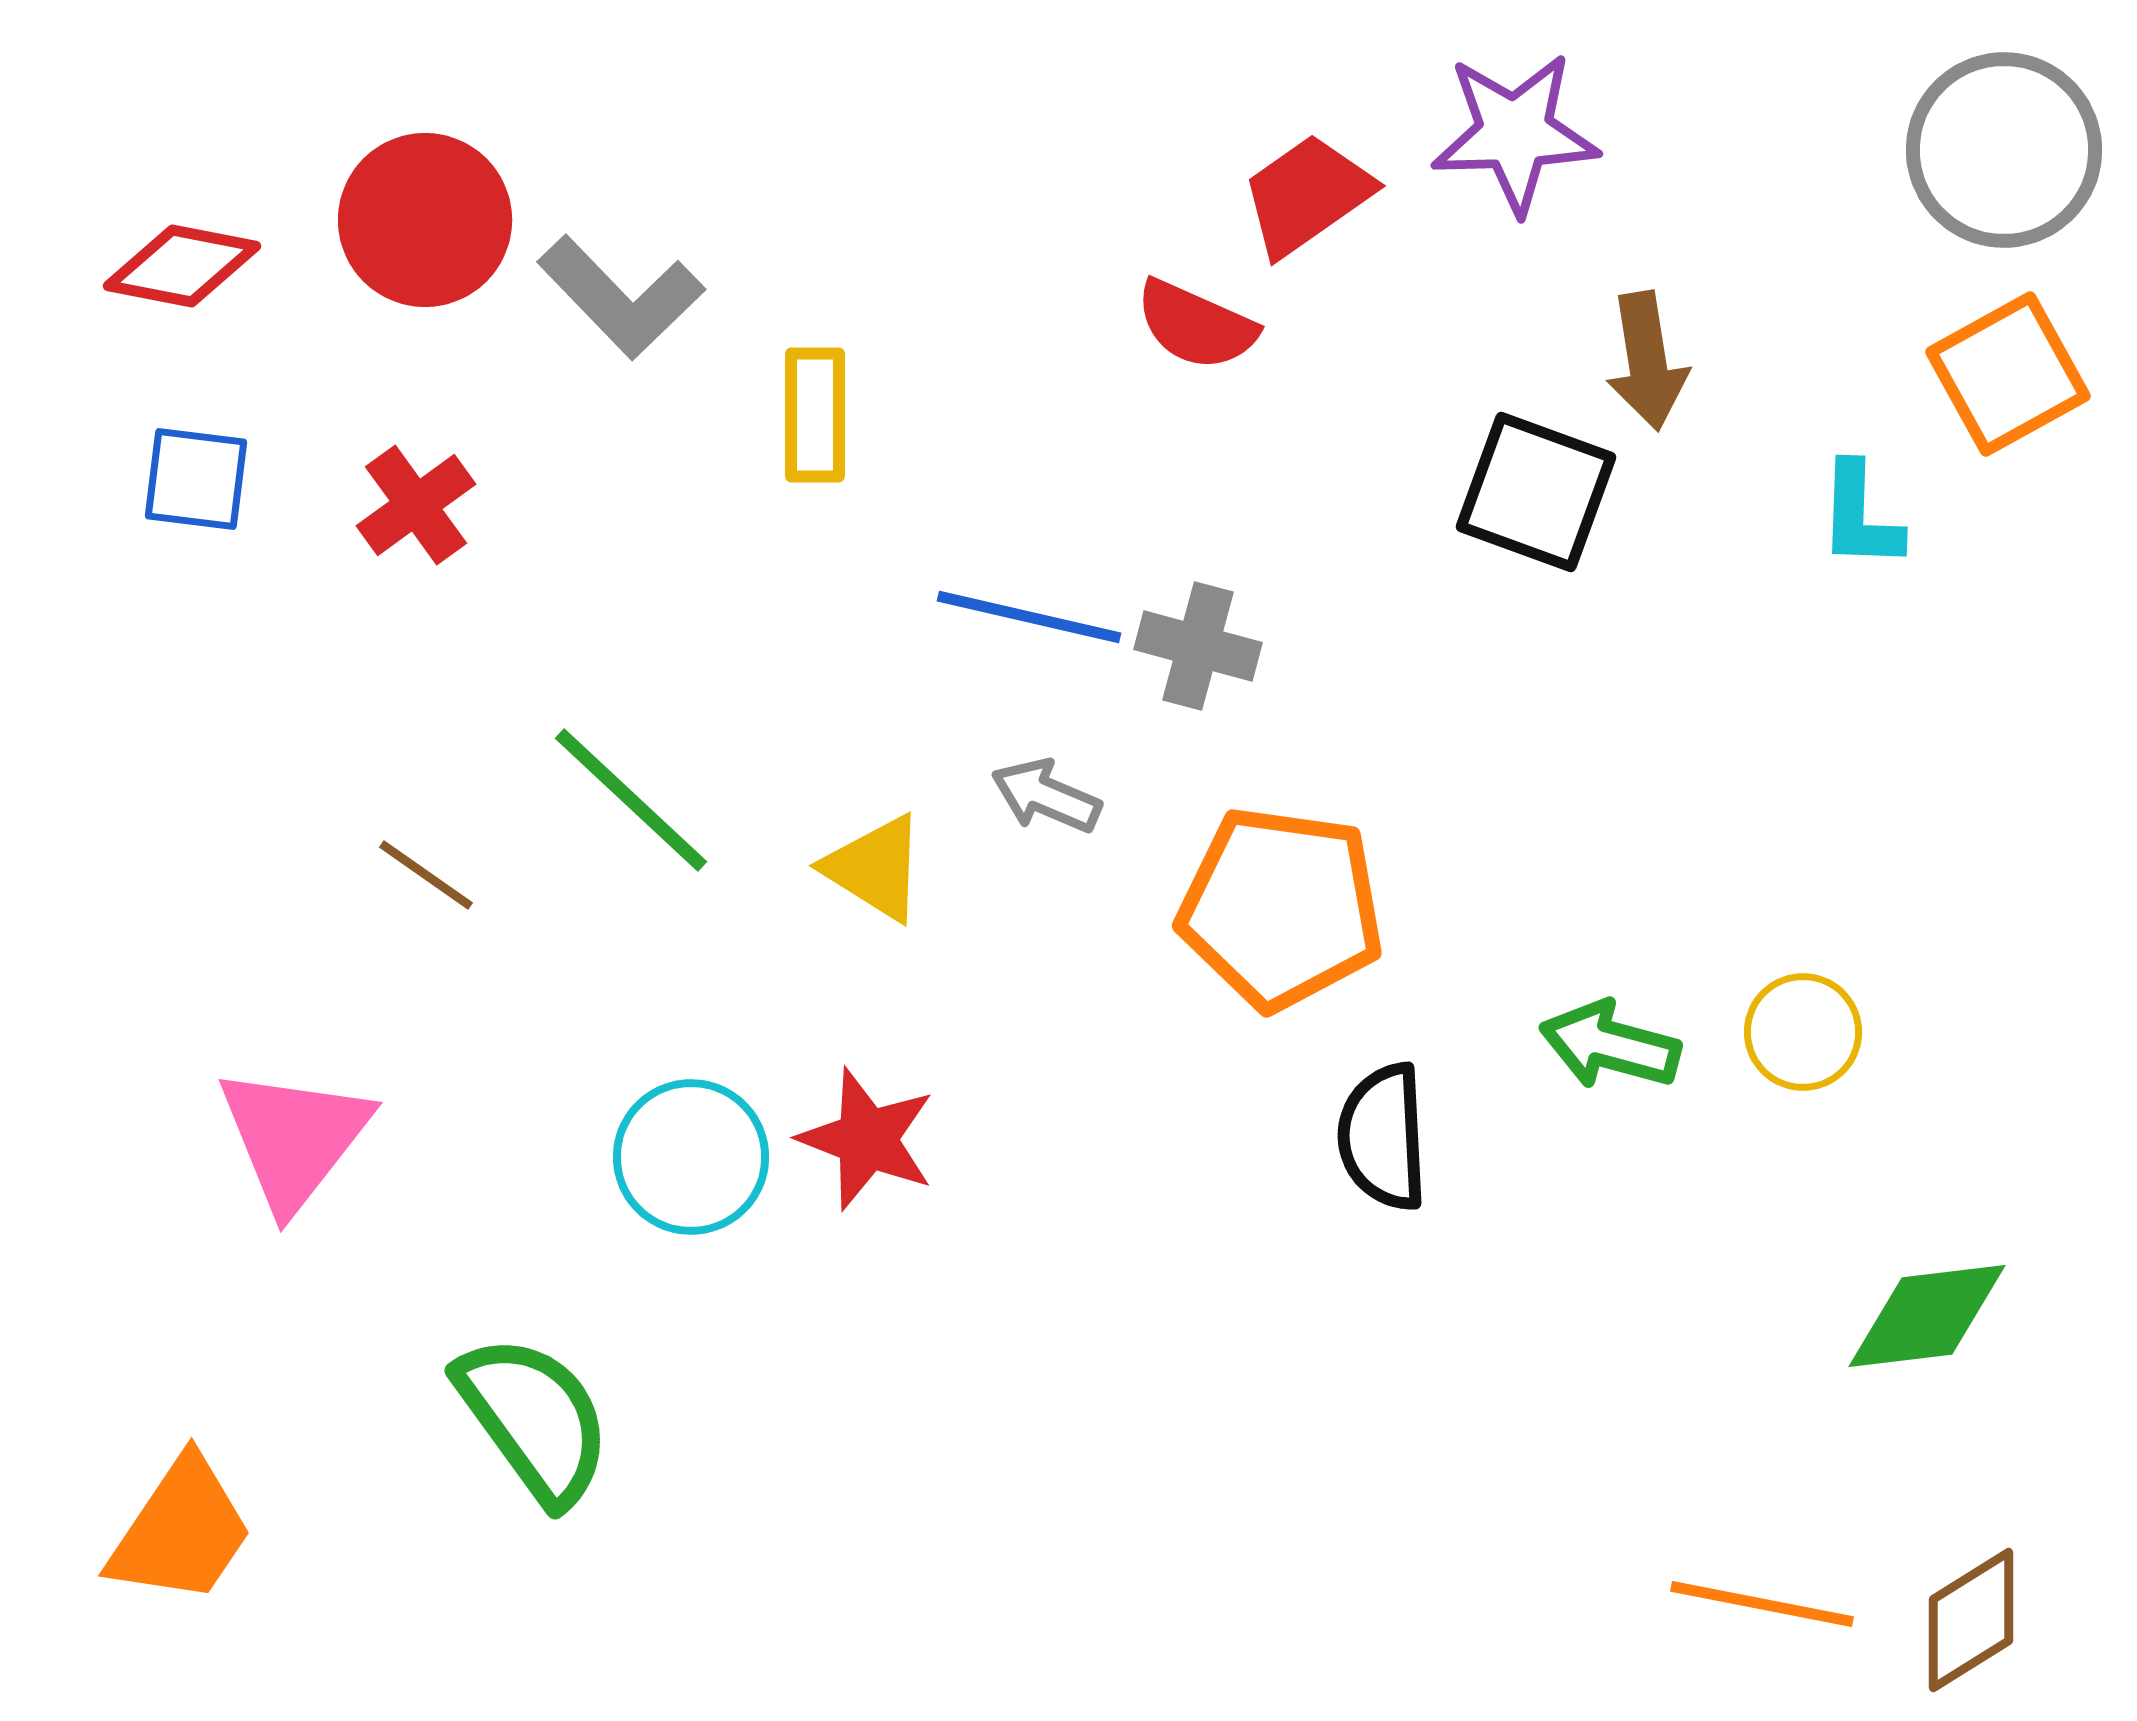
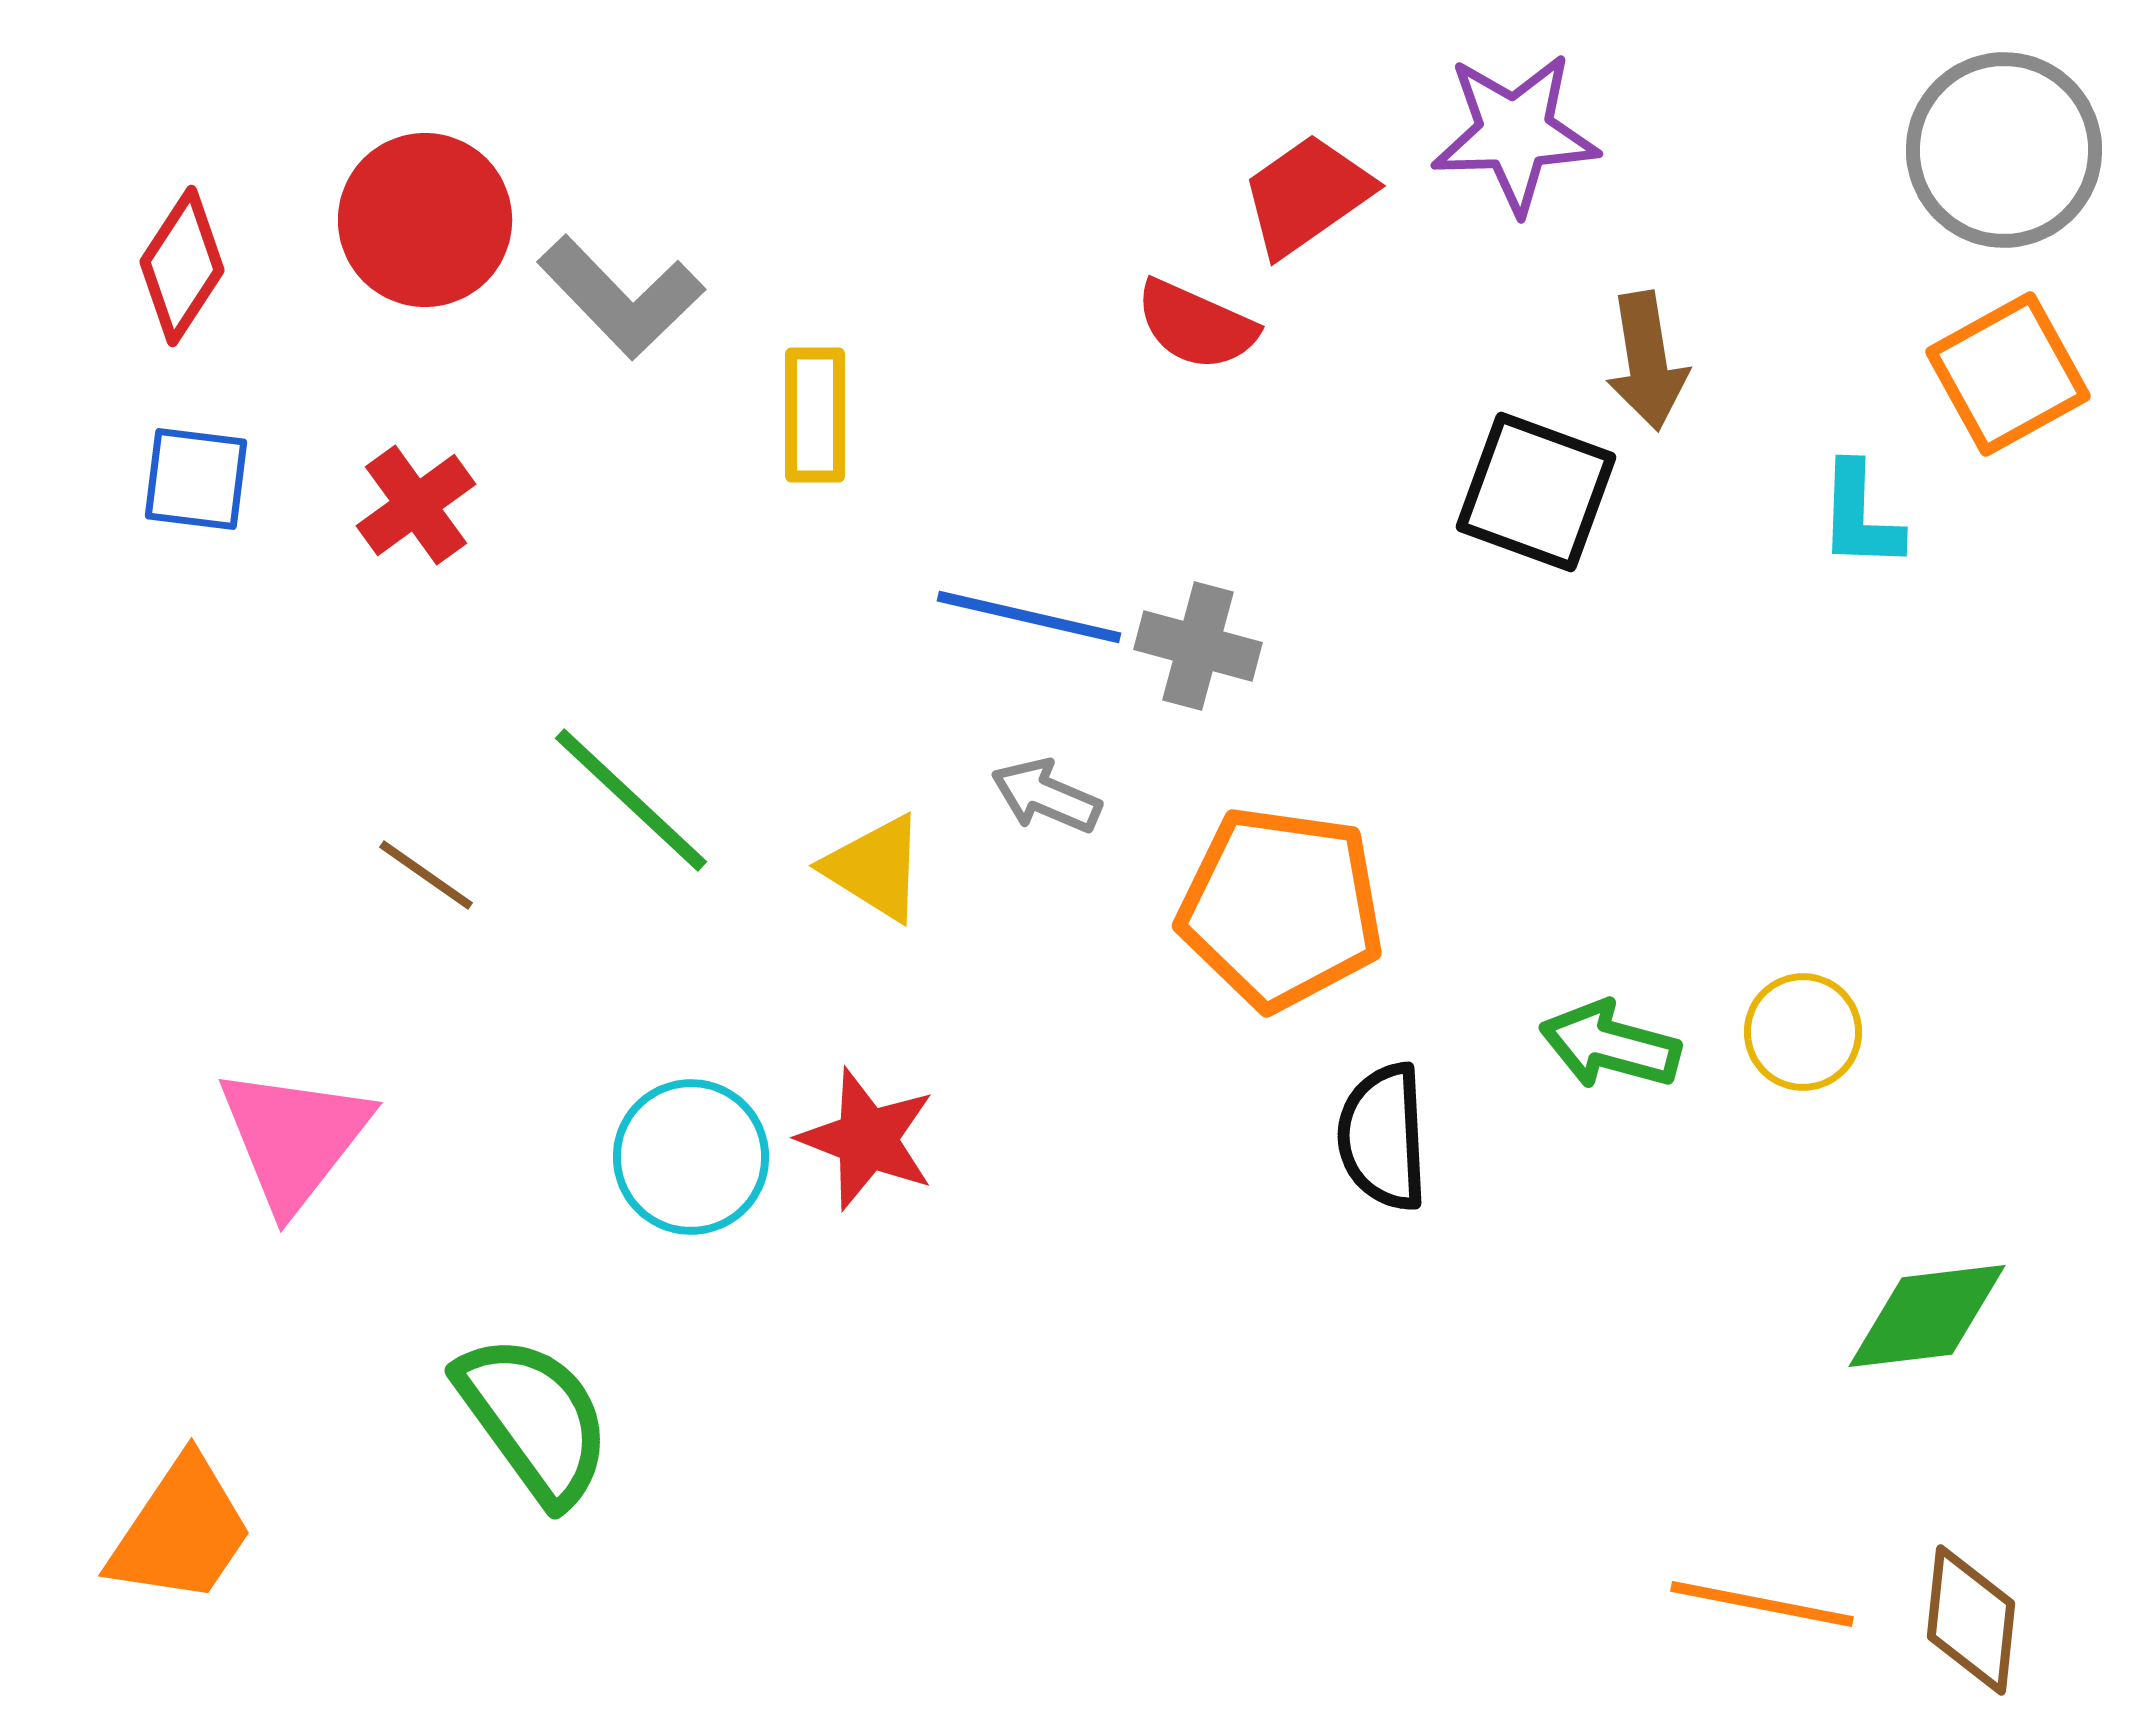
red diamond: rotated 68 degrees counterclockwise
brown diamond: rotated 52 degrees counterclockwise
